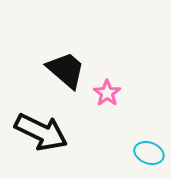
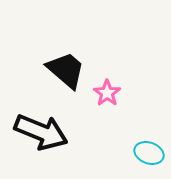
black arrow: rotated 4 degrees counterclockwise
